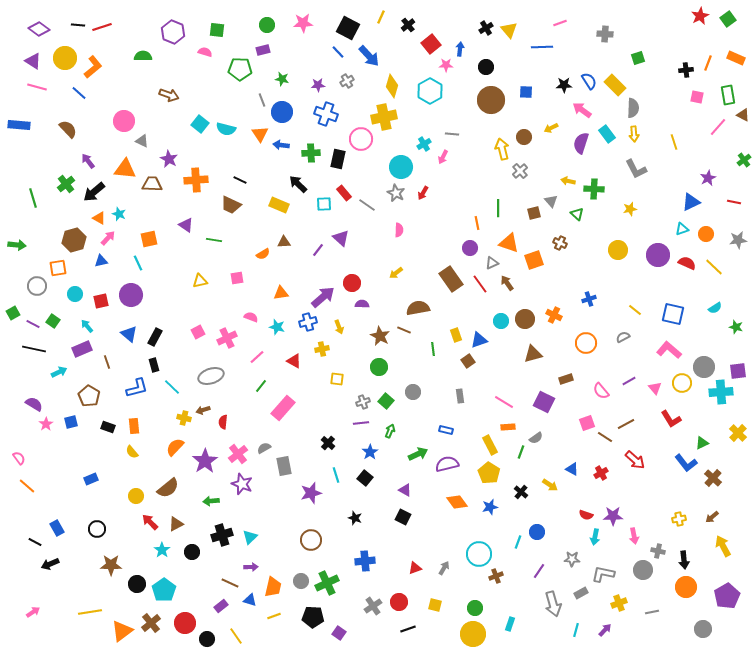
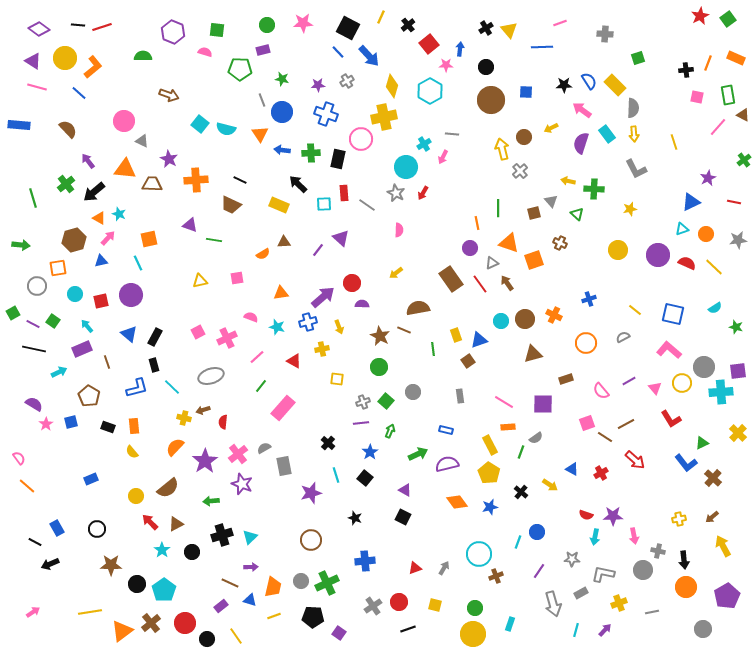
red square at (431, 44): moved 2 px left
blue arrow at (281, 145): moved 1 px right, 5 px down
cyan circle at (401, 167): moved 5 px right
red rectangle at (344, 193): rotated 35 degrees clockwise
purple triangle at (186, 225): moved 4 px right; rotated 14 degrees counterclockwise
green arrow at (17, 245): moved 4 px right
purple square at (544, 402): moved 1 px left, 2 px down; rotated 25 degrees counterclockwise
